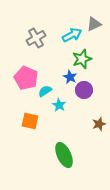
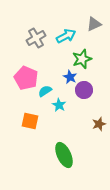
cyan arrow: moved 6 px left, 1 px down
